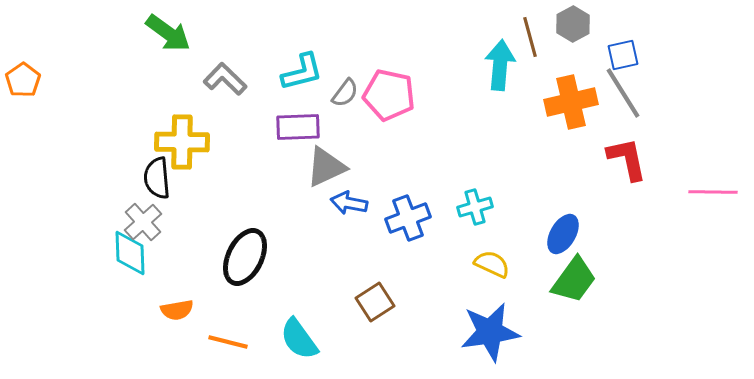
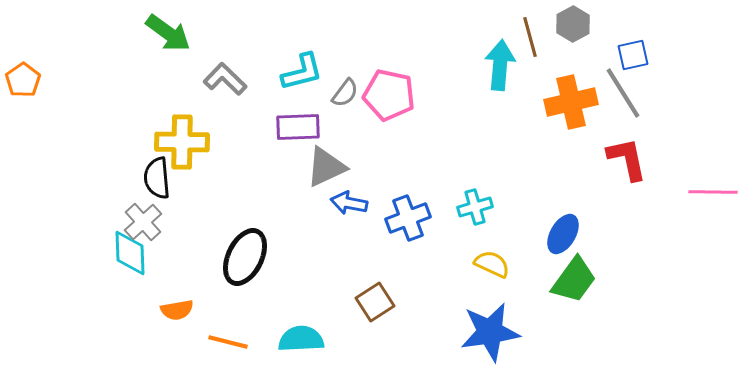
blue square: moved 10 px right
cyan semicircle: moved 2 px right; rotated 123 degrees clockwise
